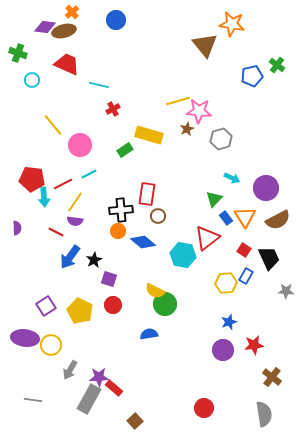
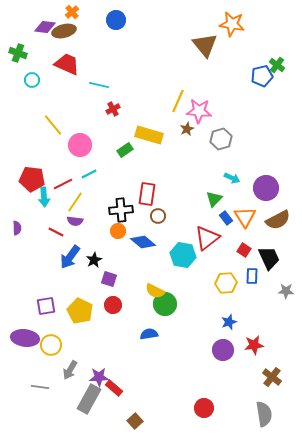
blue pentagon at (252, 76): moved 10 px right
yellow line at (178, 101): rotated 50 degrees counterclockwise
blue rectangle at (246, 276): moved 6 px right; rotated 28 degrees counterclockwise
purple square at (46, 306): rotated 24 degrees clockwise
gray line at (33, 400): moved 7 px right, 13 px up
